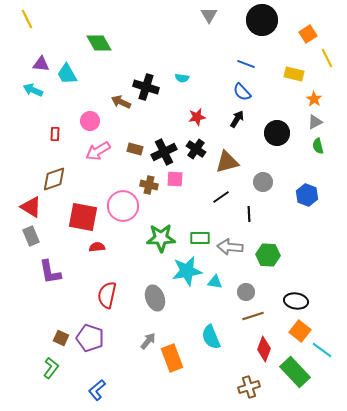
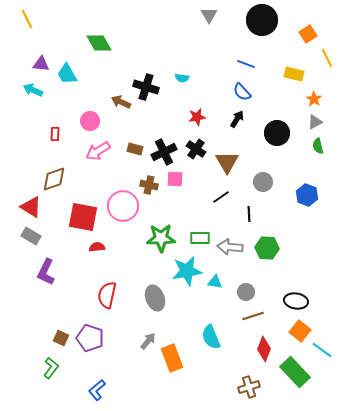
brown triangle at (227, 162): rotated 45 degrees counterclockwise
gray rectangle at (31, 236): rotated 36 degrees counterclockwise
green hexagon at (268, 255): moved 1 px left, 7 px up
purple L-shape at (50, 272): moved 4 px left; rotated 36 degrees clockwise
